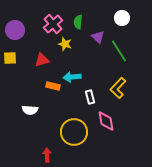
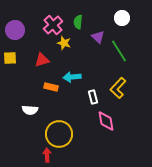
pink cross: moved 1 px down
yellow star: moved 1 px left, 1 px up
orange rectangle: moved 2 px left, 1 px down
white rectangle: moved 3 px right
yellow circle: moved 15 px left, 2 px down
